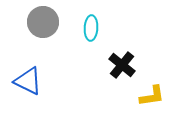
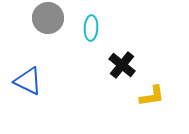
gray circle: moved 5 px right, 4 px up
